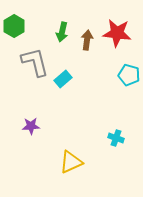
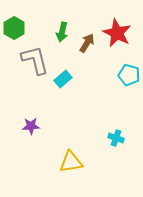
green hexagon: moved 2 px down
red star: rotated 20 degrees clockwise
brown arrow: moved 3 px down; rotated 24 degrees clockwise
gray L-shape: moved 2 px up
yellow triangle: rotated 15 degrees clockwise
